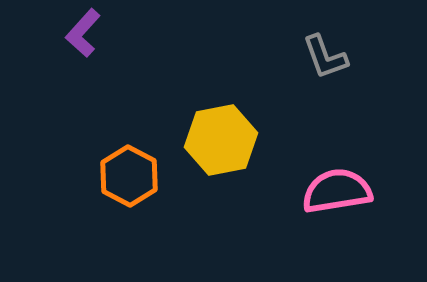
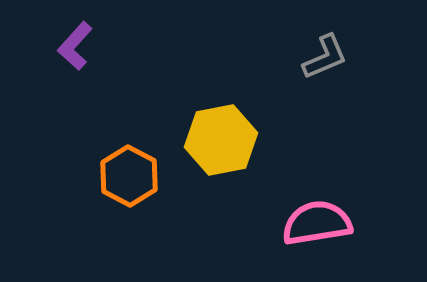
purple L-shape: moved 8 px left, 13 px down
gray L-shape: rotated 93 degrees counterclockwise
pink semicircle: moved 20 px left, 32 px down
